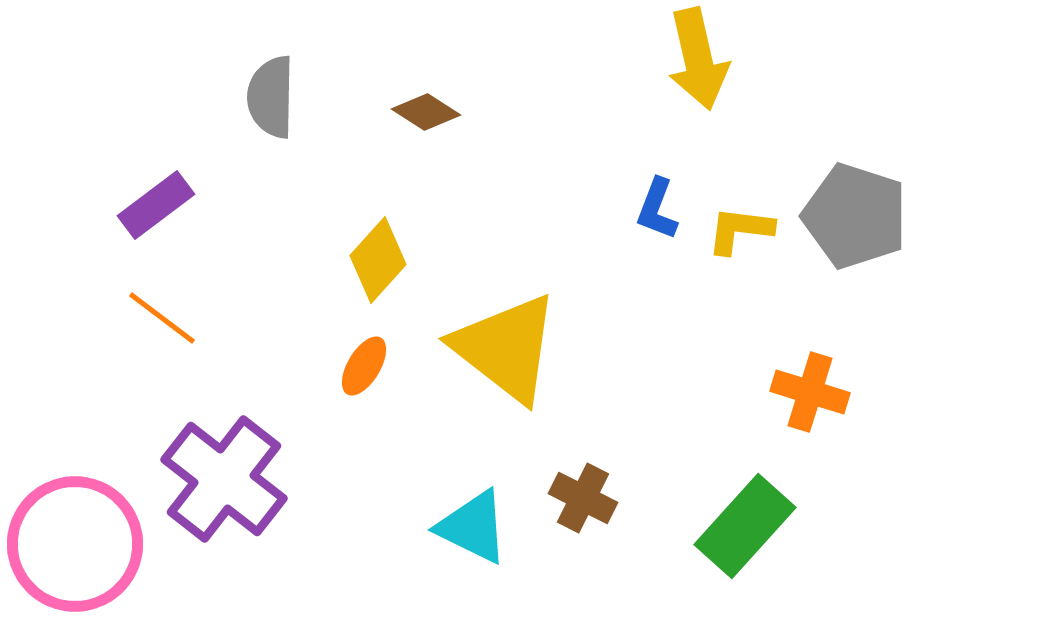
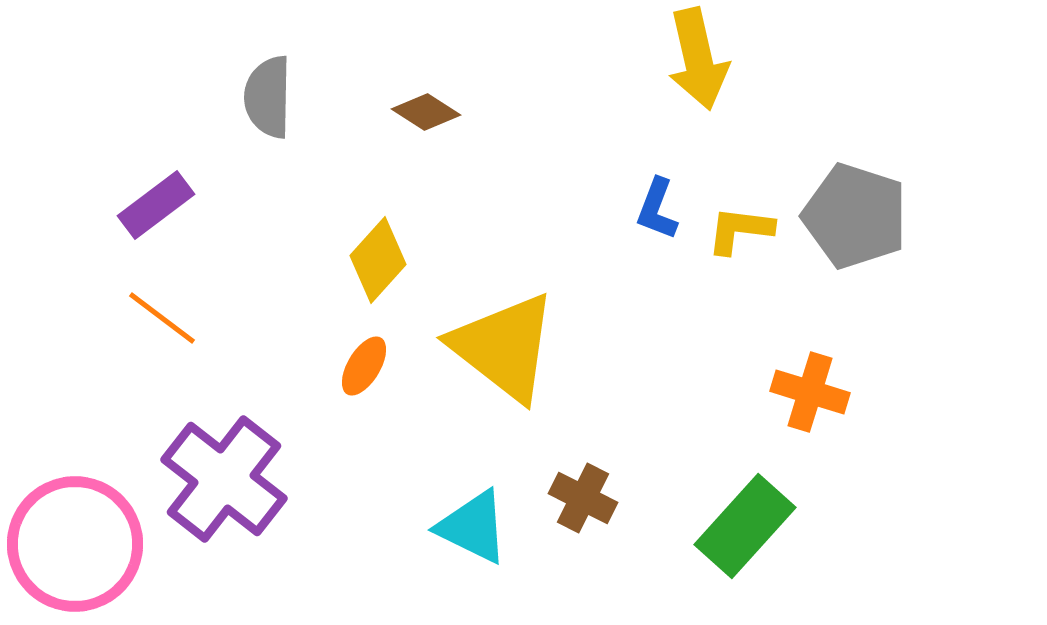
gray semicircle: moved 3 px left
yellow triangle: moved 2 px left, 1 px up
